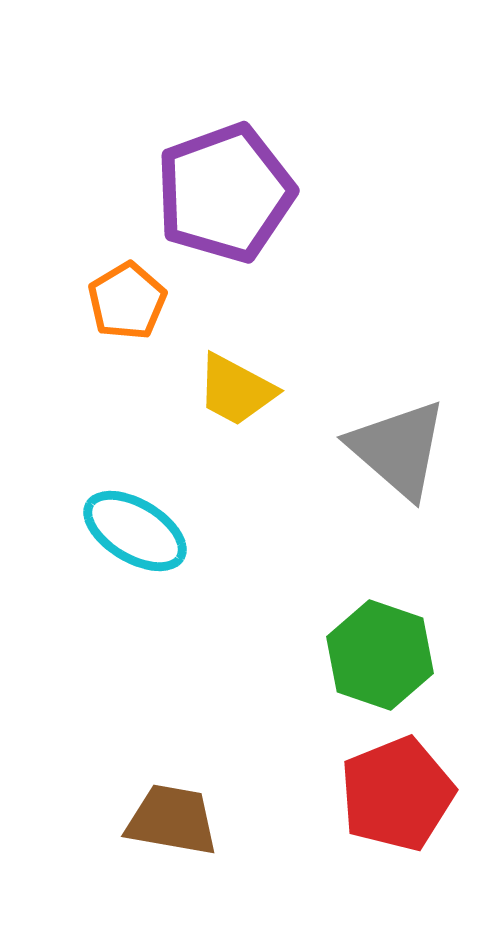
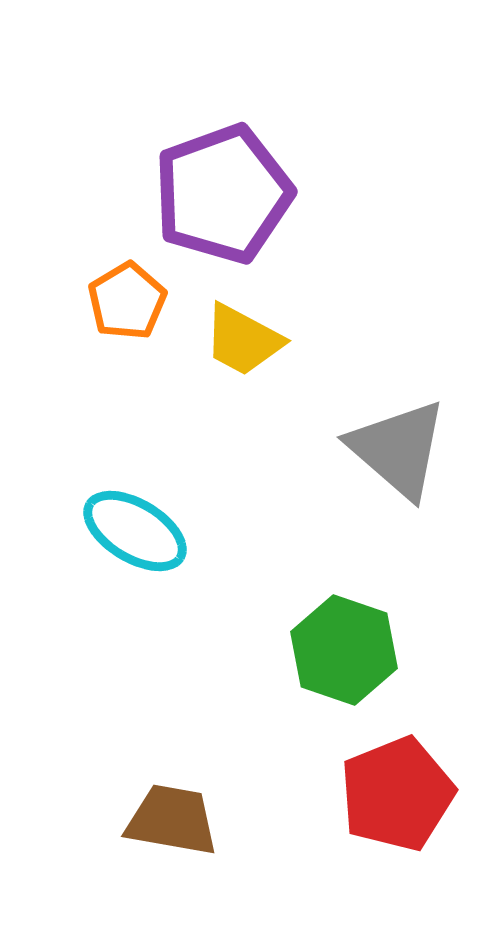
purple pentagon: moved 2 px left, 1 px down
yellow trapezoid: moved 7 px right, 50 px up
green hexagon: moved 36 px left, 5 px up
